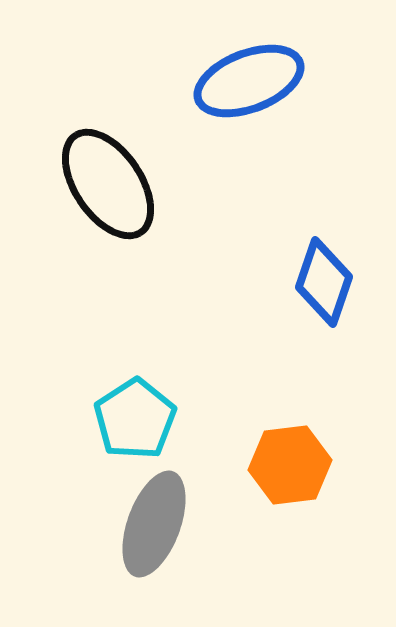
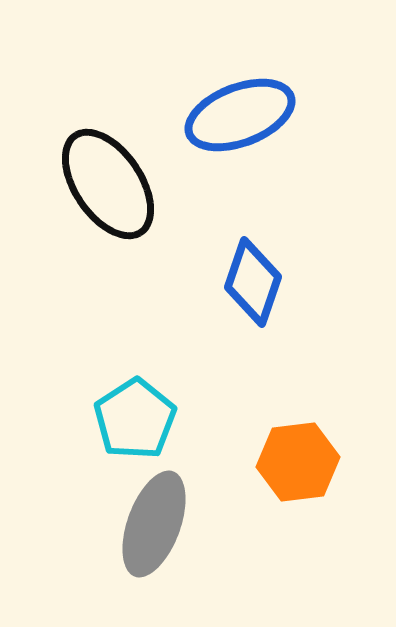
blue ellipse: moved 9 px left, 34 px down
blue diamond: moved 71 px left
orange hexagon: moved 8 px right, 3 px up
